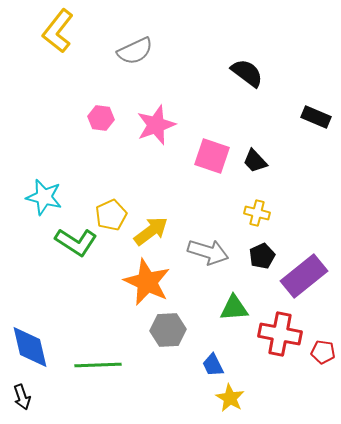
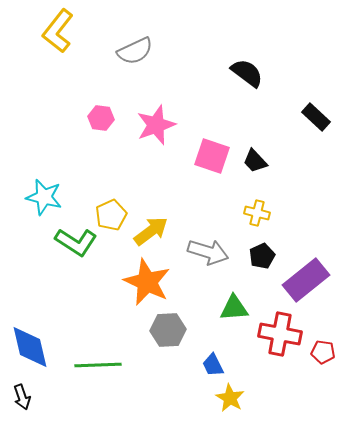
black rectangle: rotated 20 degrees clockwise
purple rectangle: moved 2 px right, 4 px down
